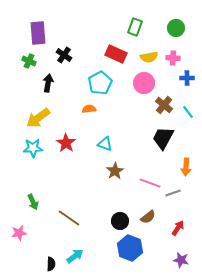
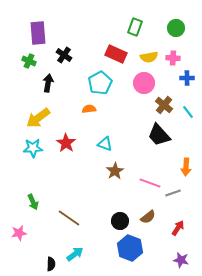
black trapezoid: moved 4 px left, 3 px up; rotated 70 degrees counterclockwise
cyan arrow: moved 2 px up
